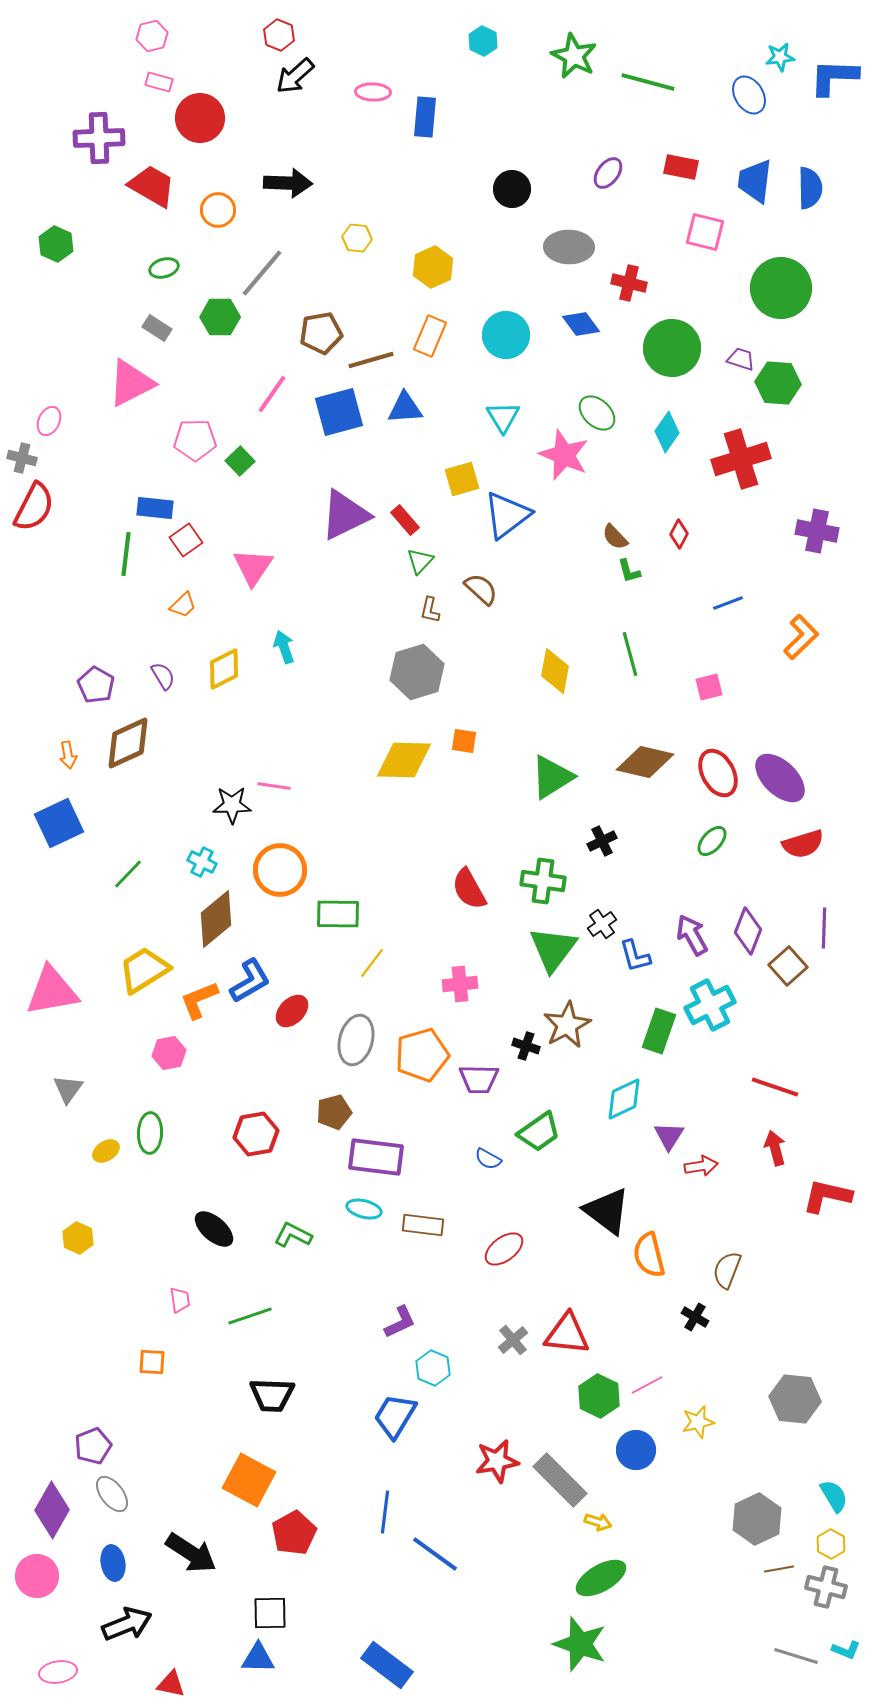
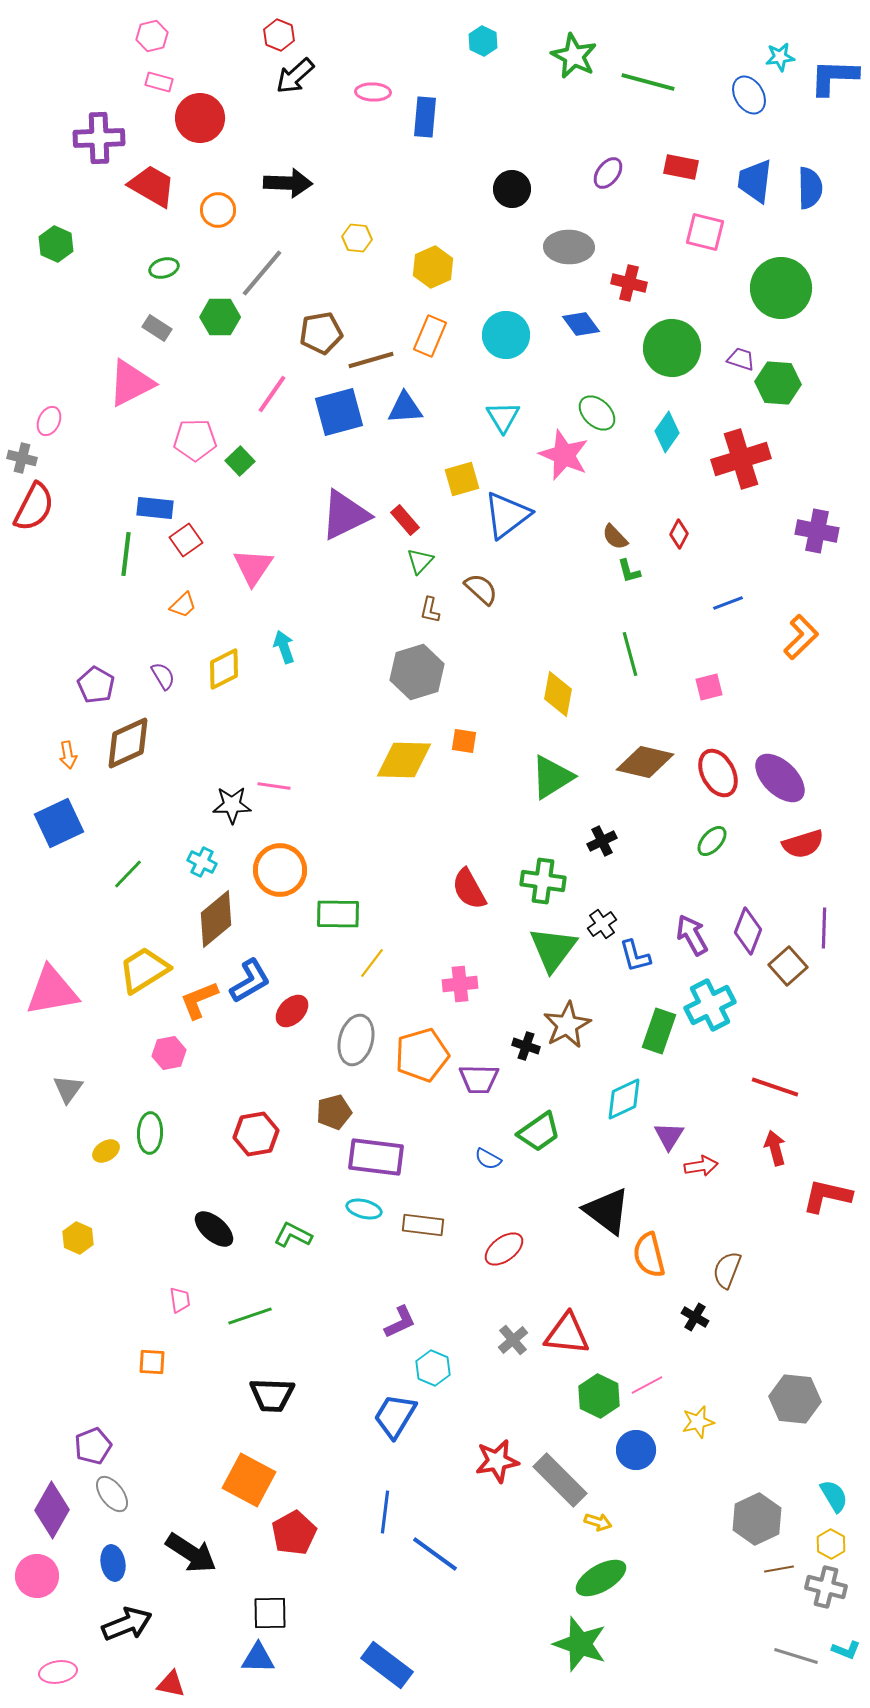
yellow diamond at (555, 671): moved 3 px right, 23 px down
